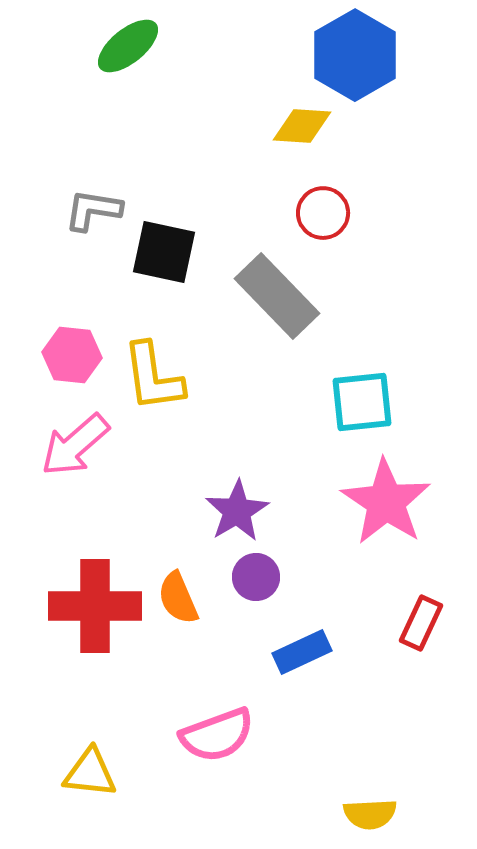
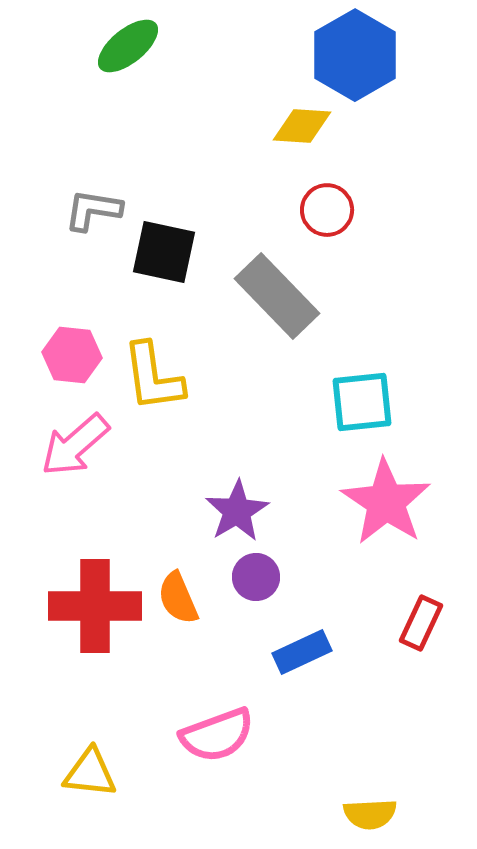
red circle: moved 4 px right, 3 px up
